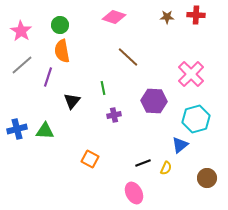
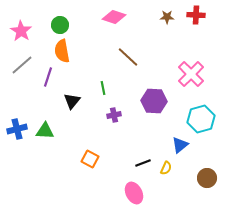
cyan hexagon: moved 5 px right
